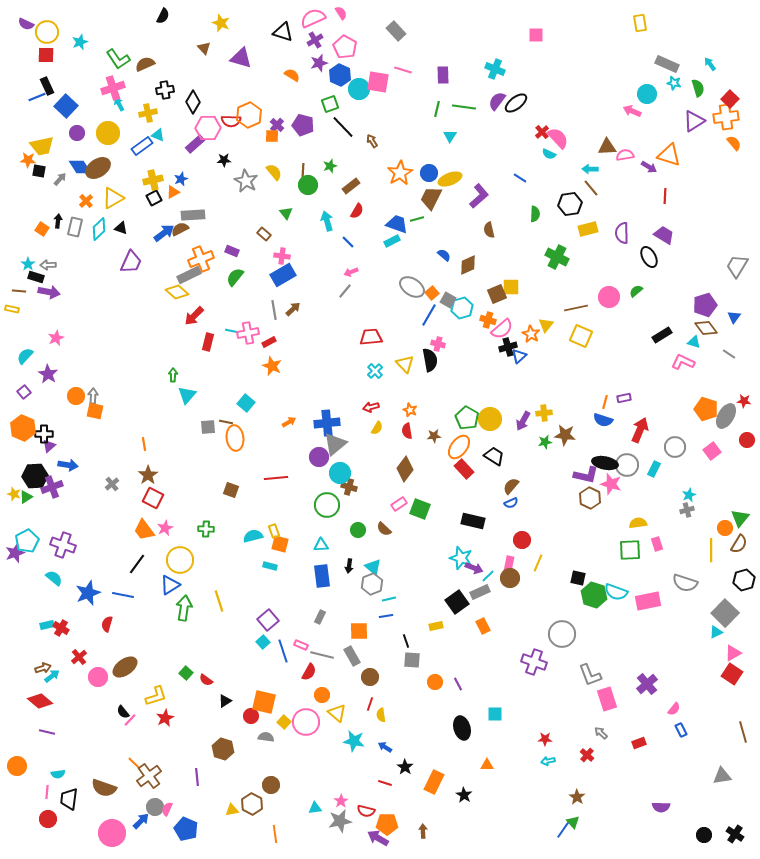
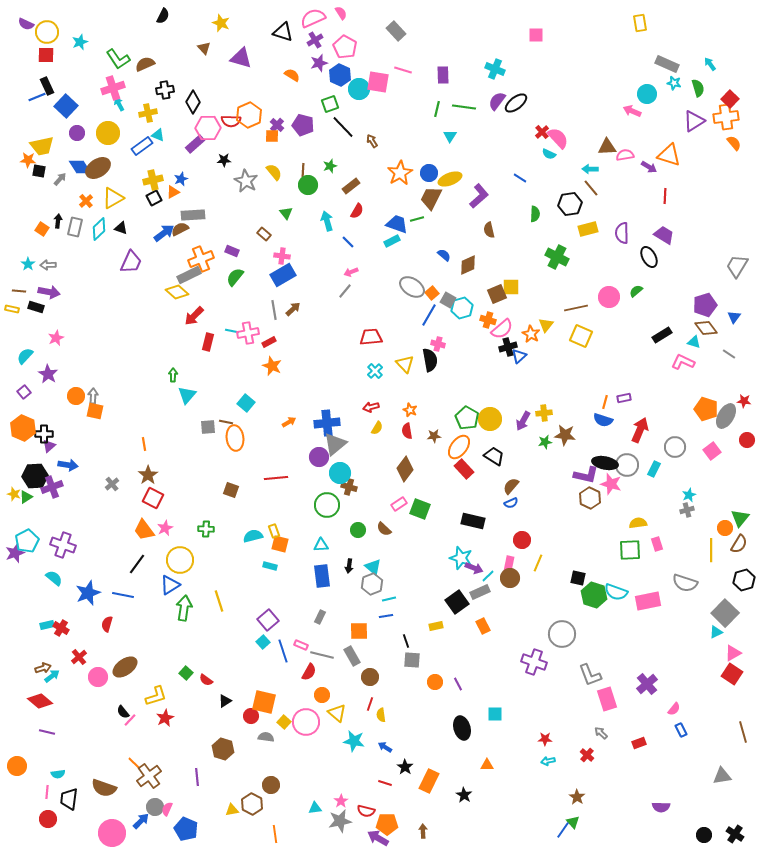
black rectangle at (36, 277): moved 30 px down
orange rectangle at (434, 782): moved 5 px left, 1 px up
